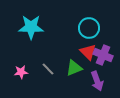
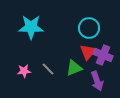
red triangle: rotated 24 degrees clockwise
pink star: moved 3 px right, 1 px up
